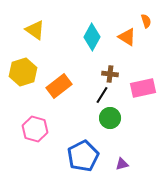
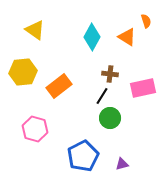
yellow hexagon: rotated 12 degrees clockwise
black line: moved 1 px down
